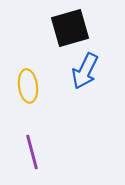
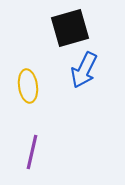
blue arrow: moved 1 px left, 1 px up
purple line: rotated 28 degrees clockwise
